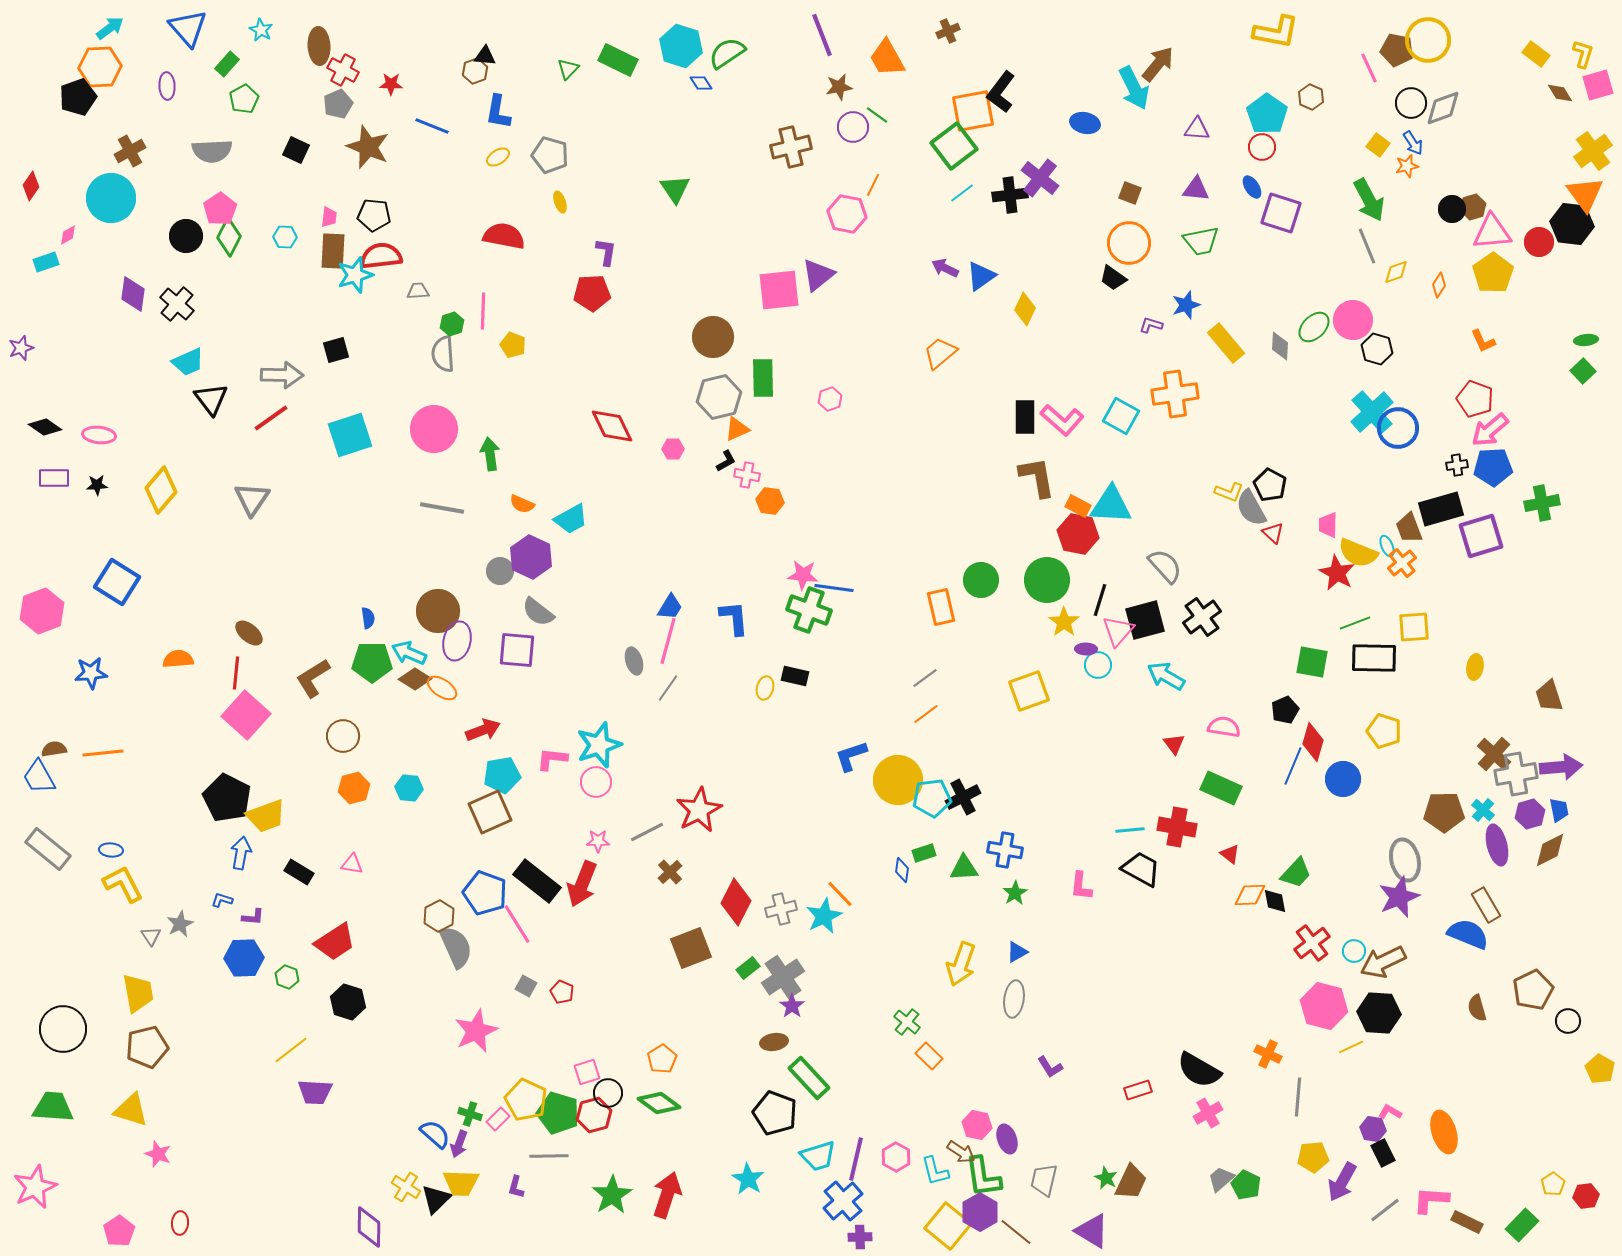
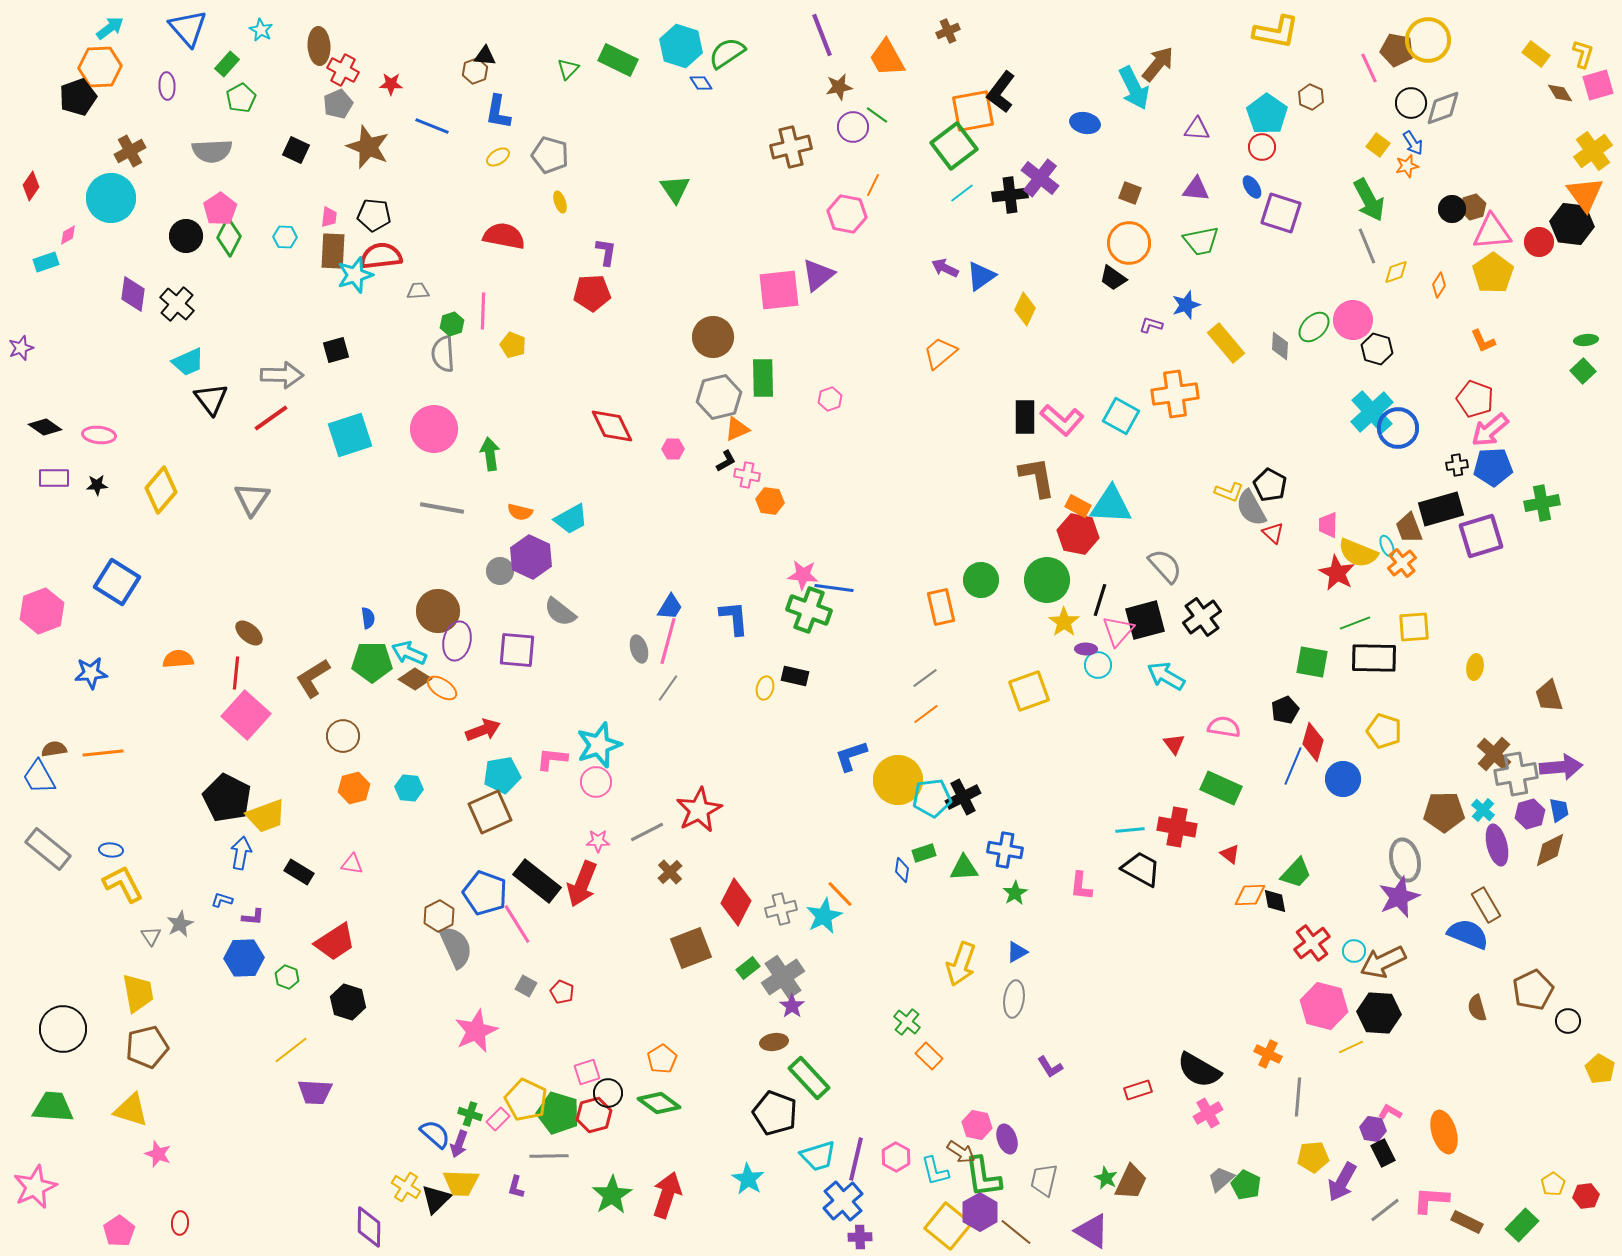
green pentagon at (244, 99): moved 3 px left, 1 px up
orange semicircle at (522, 504): moved 2 px left, 8 px down; rotated 10 degrees counterclockwise
gray semicircle at (538, 612): moved 22 px right
gray ellipse at (634, 661): moved 5 px right, 12 px up
